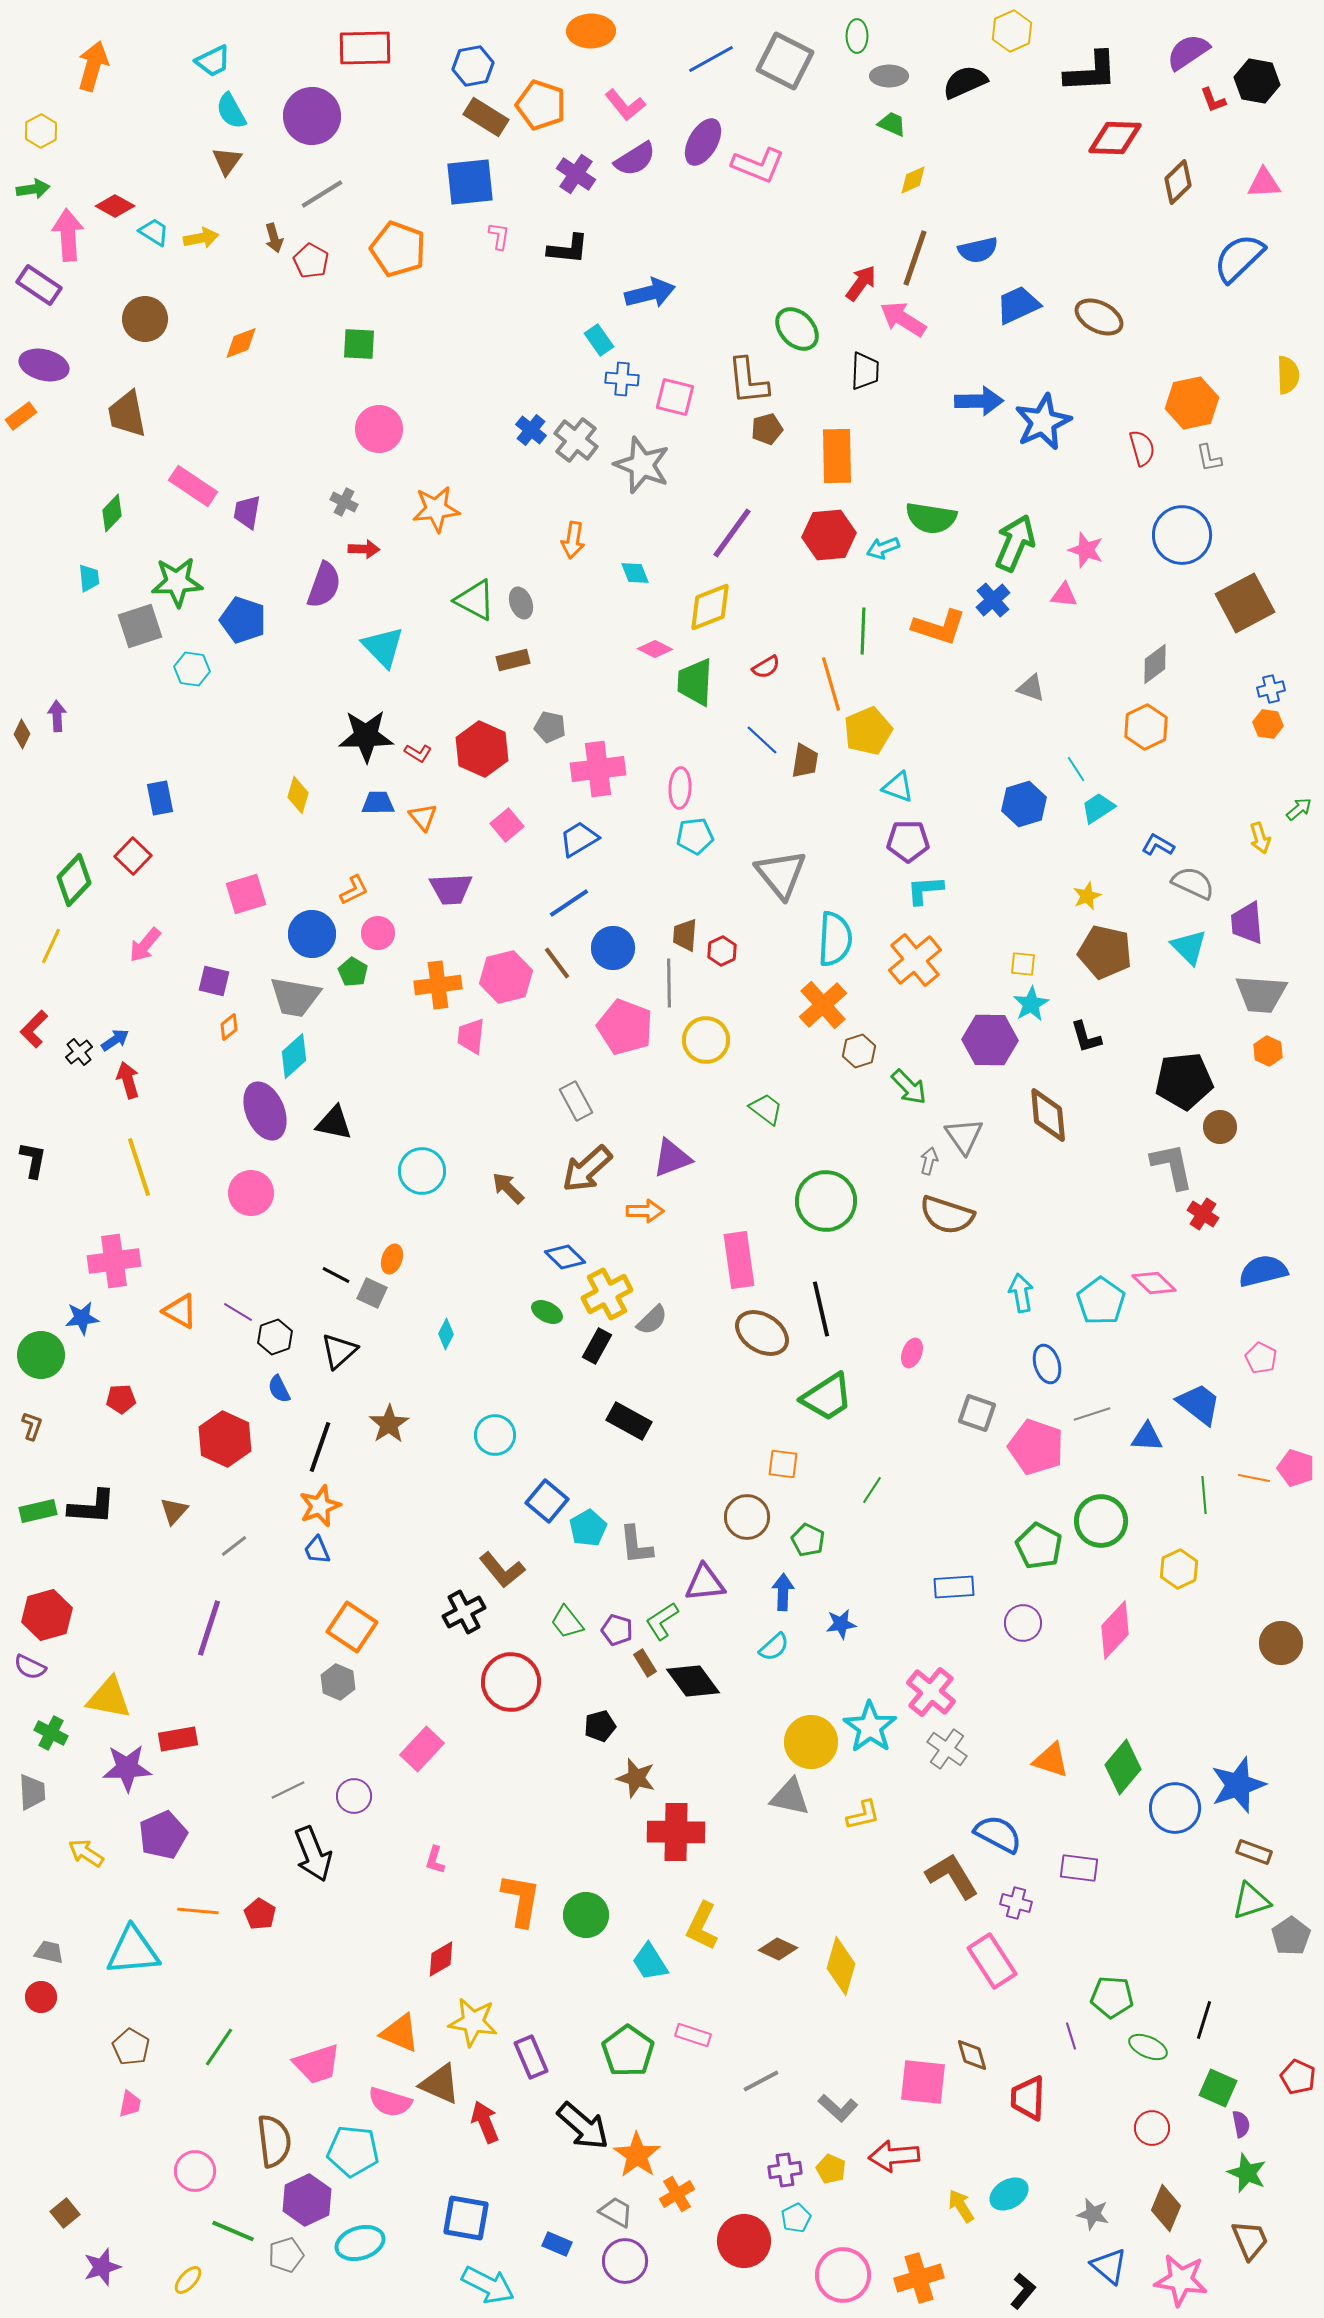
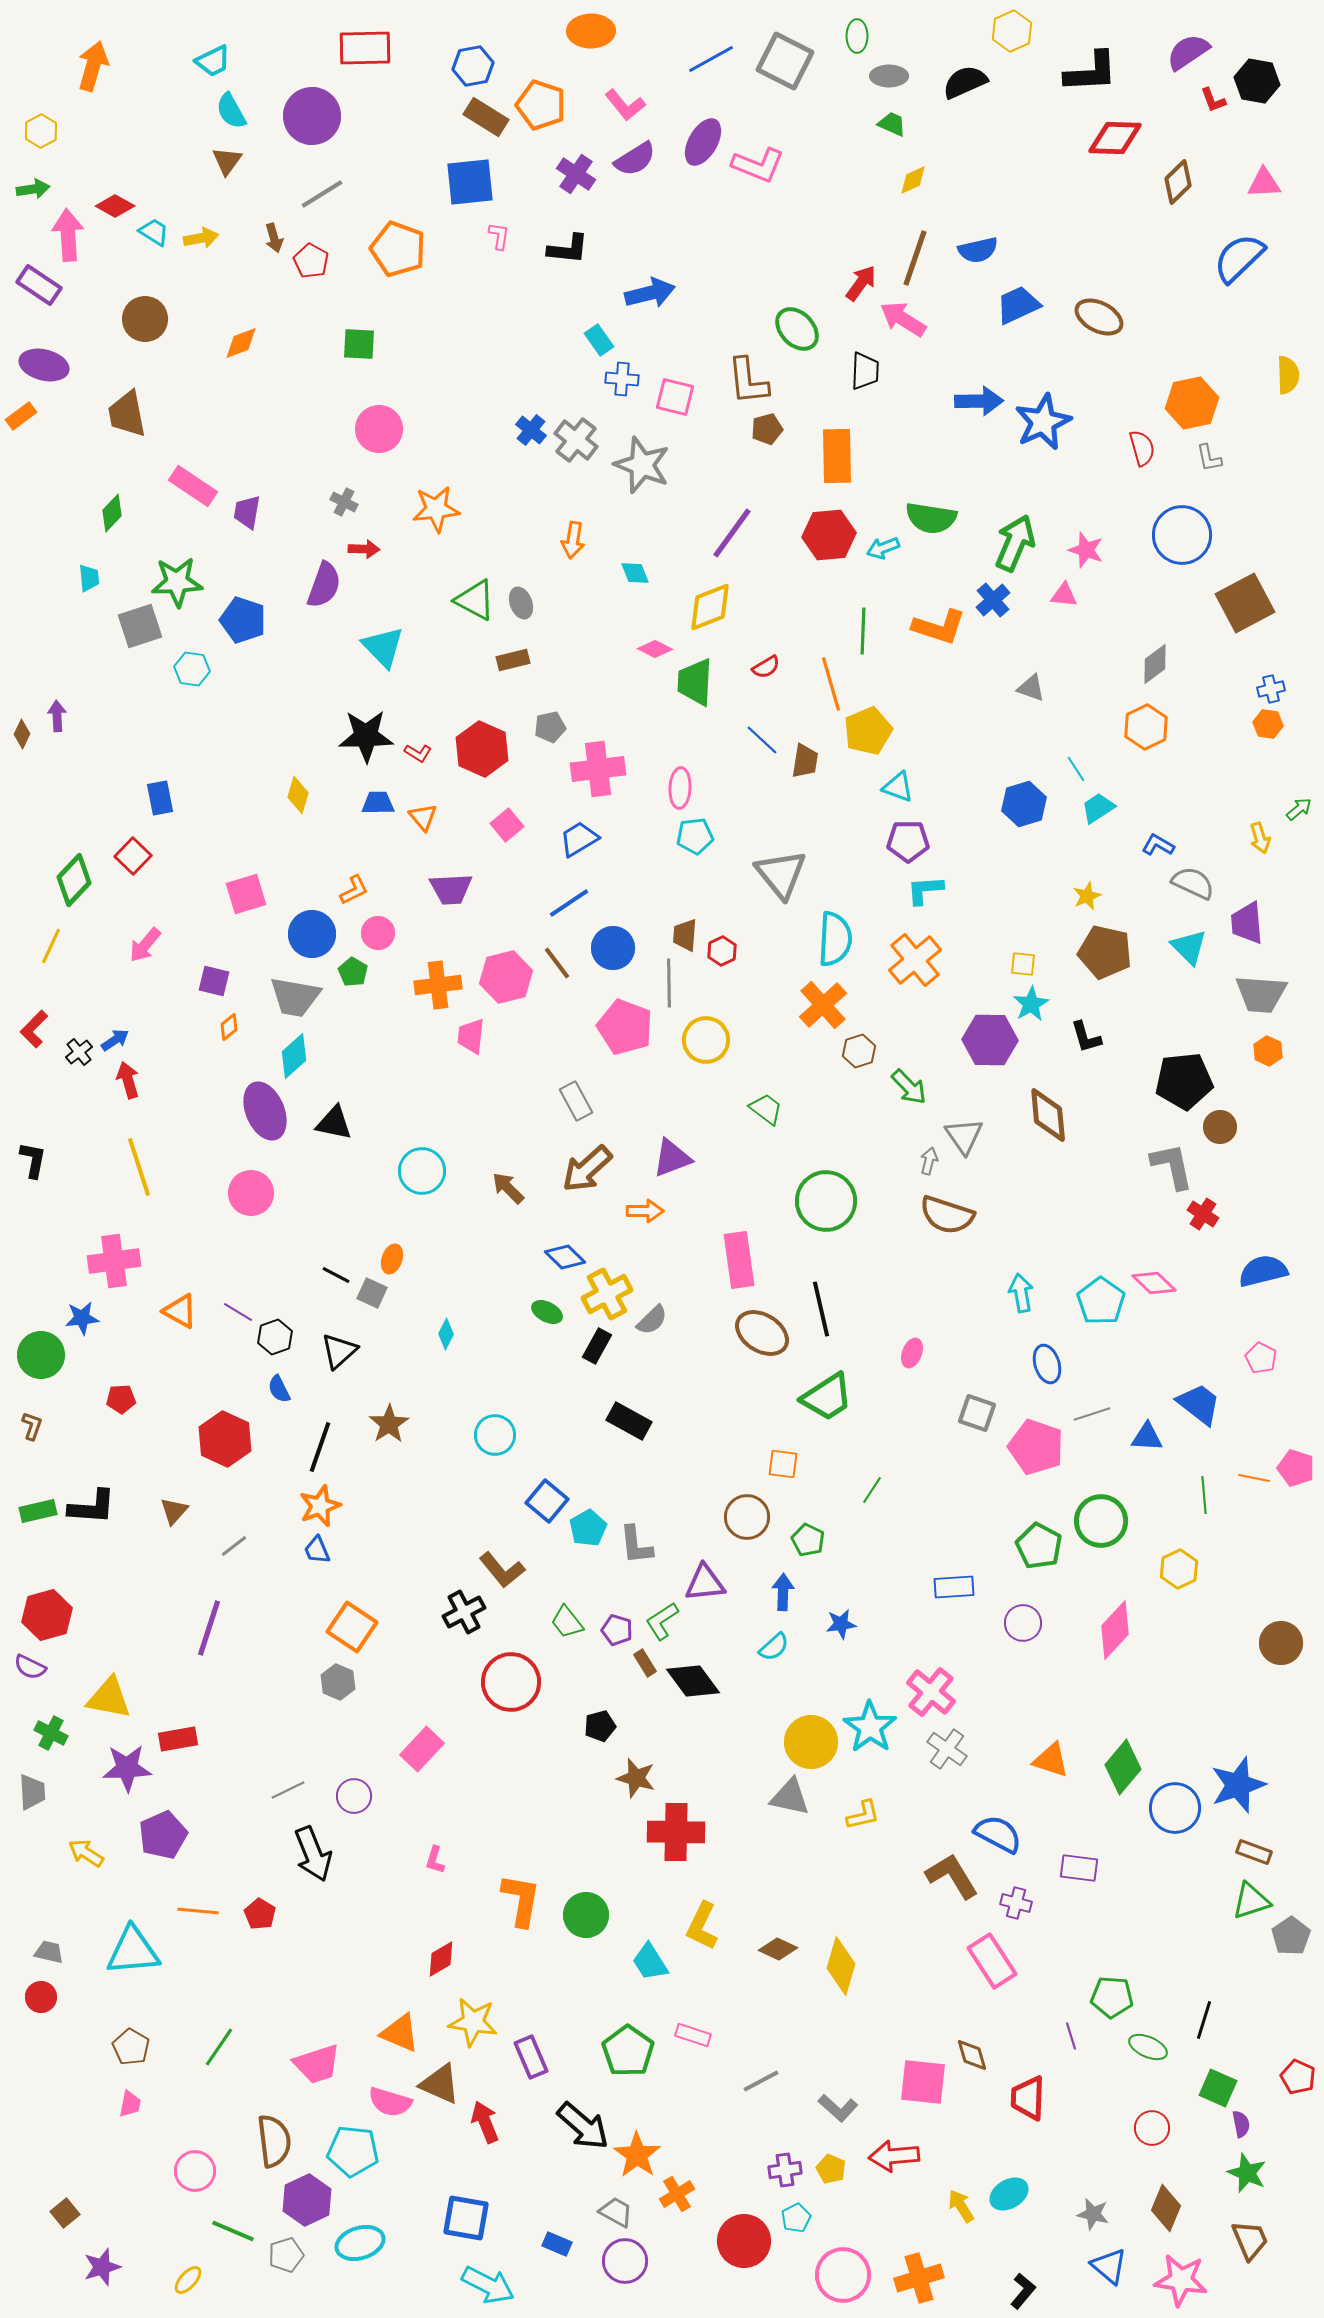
gray pentagon at (550, 727): rotated 24 degrees counterclockwise
